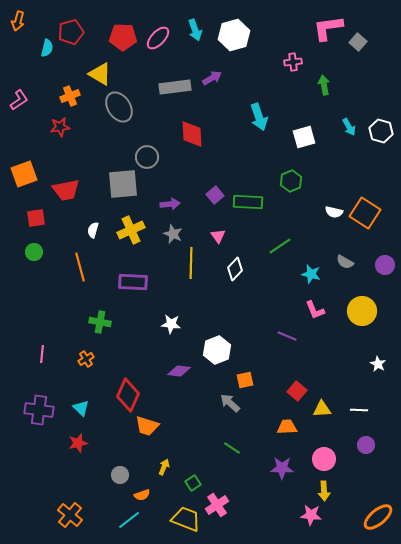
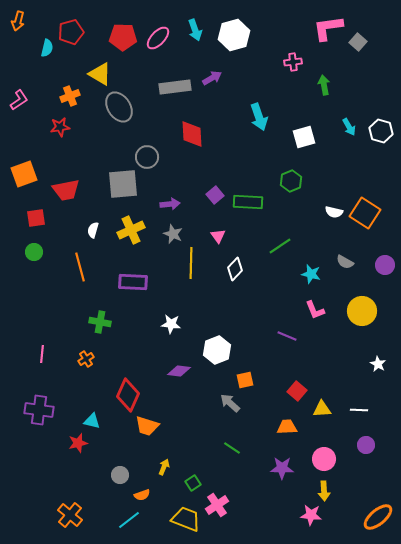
cyan triangle at (81, 408): moved 11 px right, 13 px down; rotated 30 degrees counterclockwise
